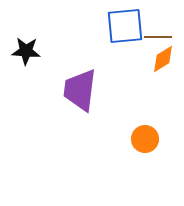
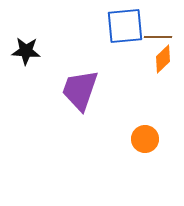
orange diamond: rotated 12 degrees counterclockwise
purple trapezoid: rotated 12 degrees clockwise
